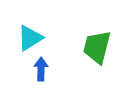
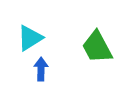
green trapezoid: rotated 42 degrees counterclockwise
